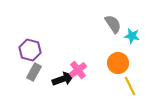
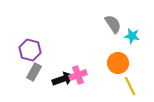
pink cross: moved 5 px down; rotated 18 degrees clockwise
